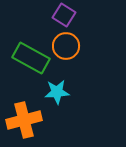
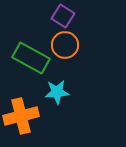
purple square: moved 1 px left, 1 px down
orange circle: moved 1 px left, 1 px up
orange cross: moved 3 px left, 4 px up
